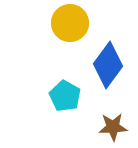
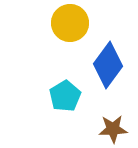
cyan pentagon: rotated 12 degrees clockwise
brown star: moved 2 px down
